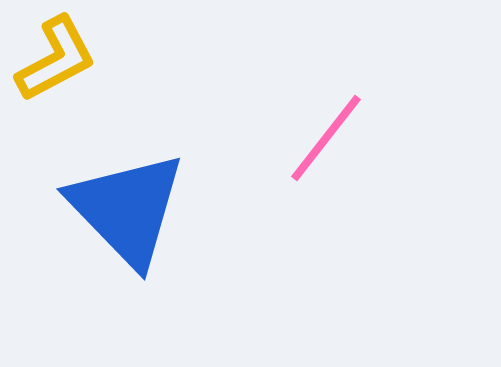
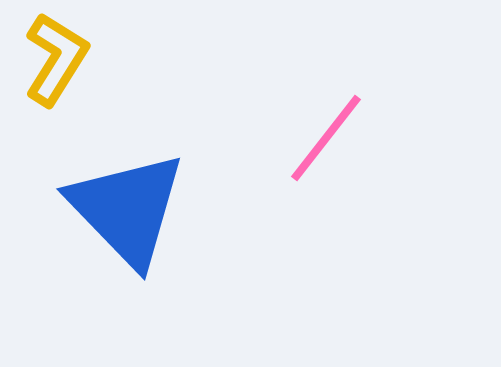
yellow L-shape: rotated 30 degrees counterclockwise
